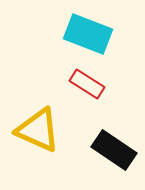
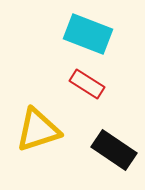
yellow triangle: rotated 42 degrees counterclockwise
